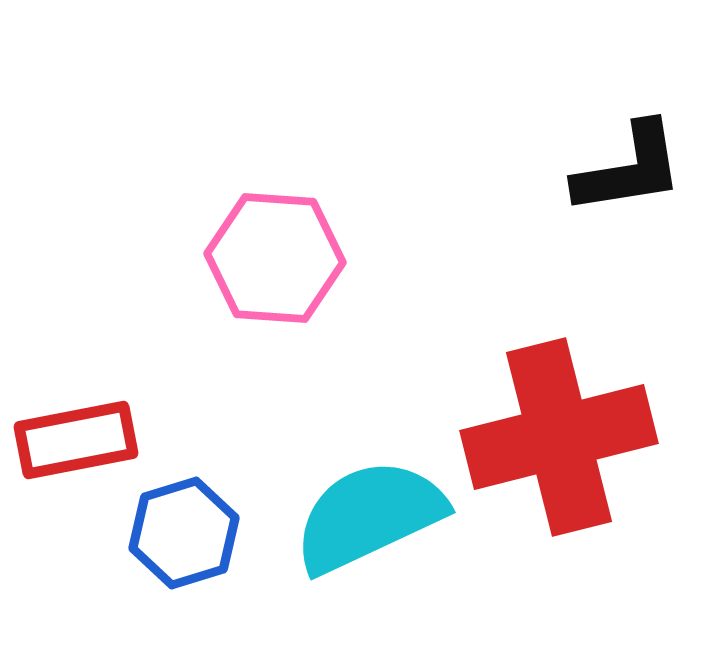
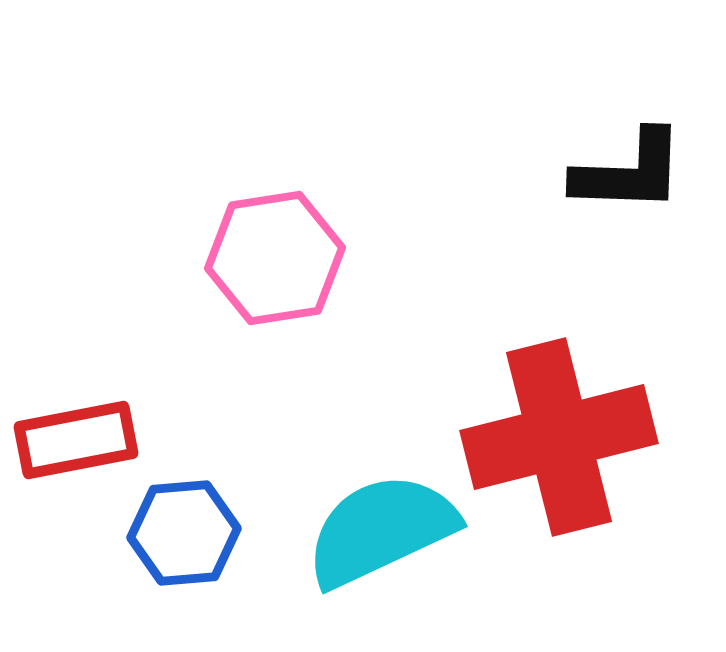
black L-shape: moved 3 px down; rotated 11 degrees clockwise
pink hexagon: rotated 13 degrees counterclockwise
cyan semicircle: moved 12 px right, 14 px down
blue hexagon: rotated 12 degrees clockwise
